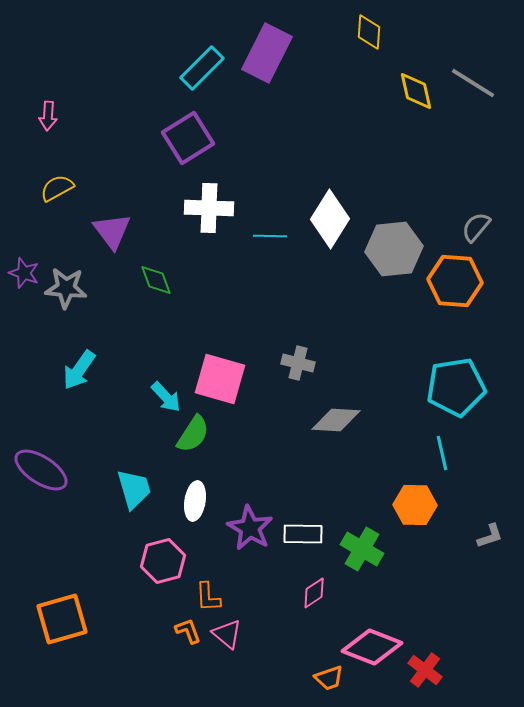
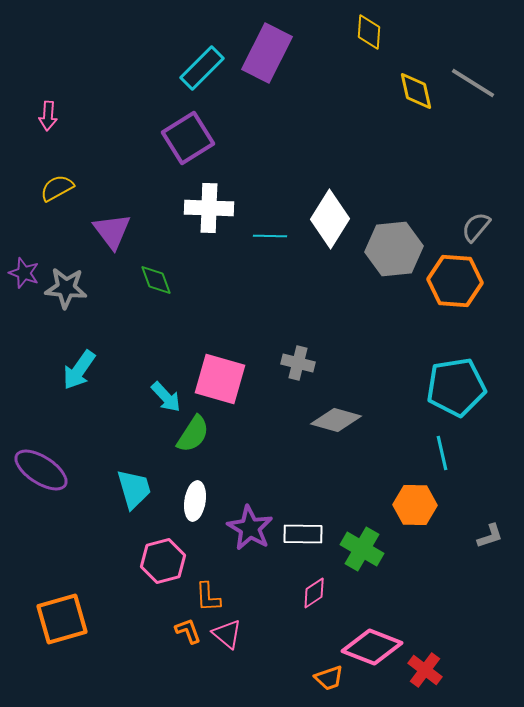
gray diamond at (336, 420): rotated 12 degrees clockwise
